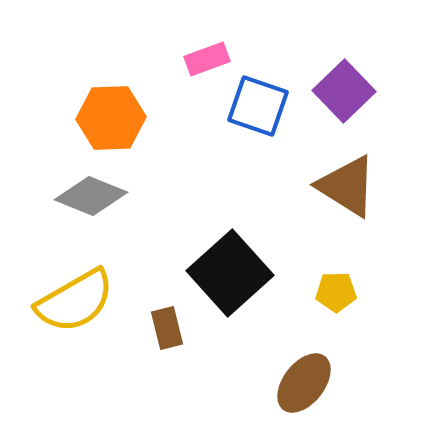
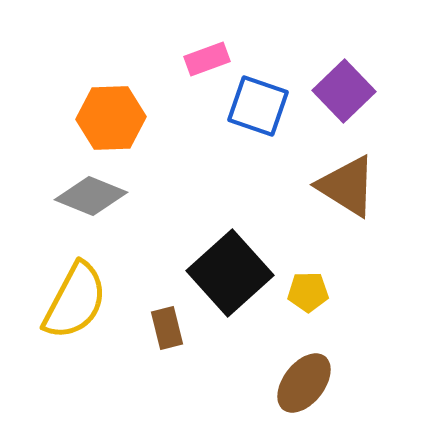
yellow pentagon: moved 28 px left
yellow semicircle: rotated 32 degrees counterclockwise
